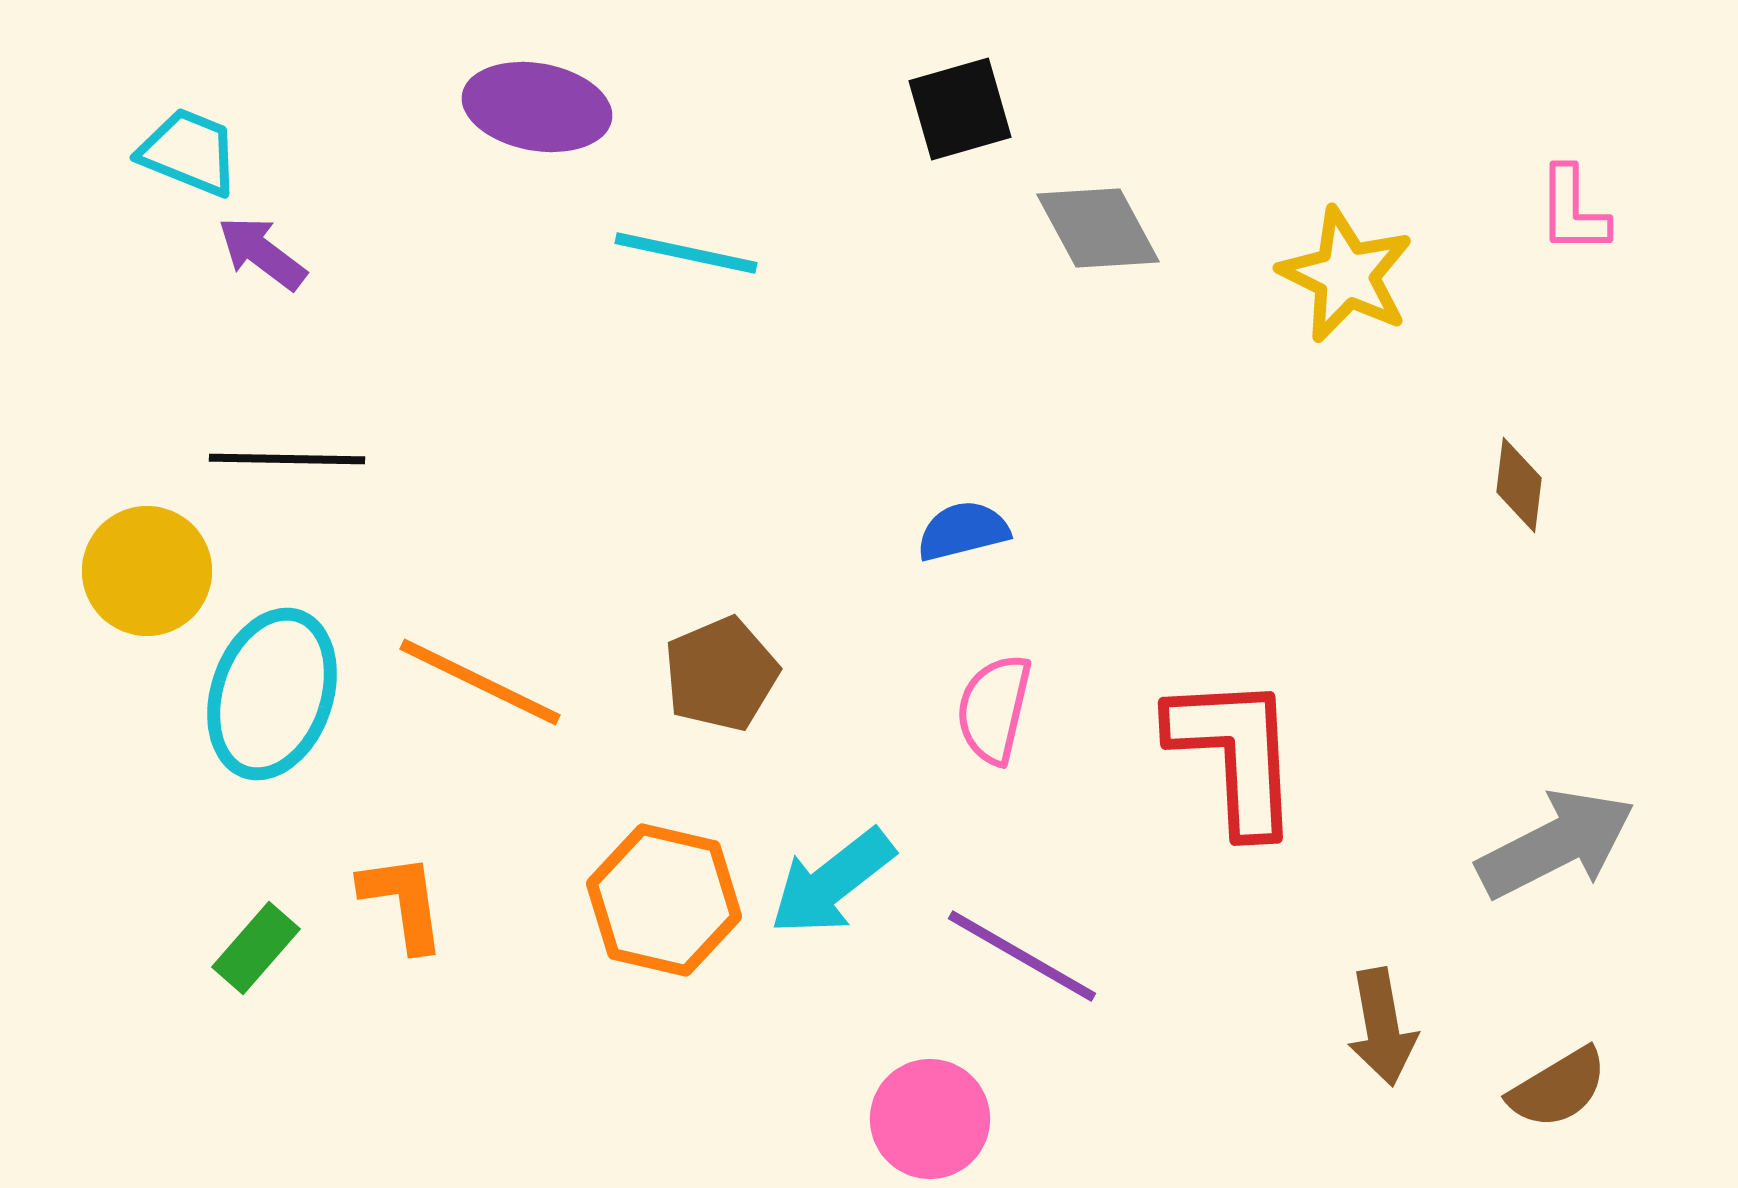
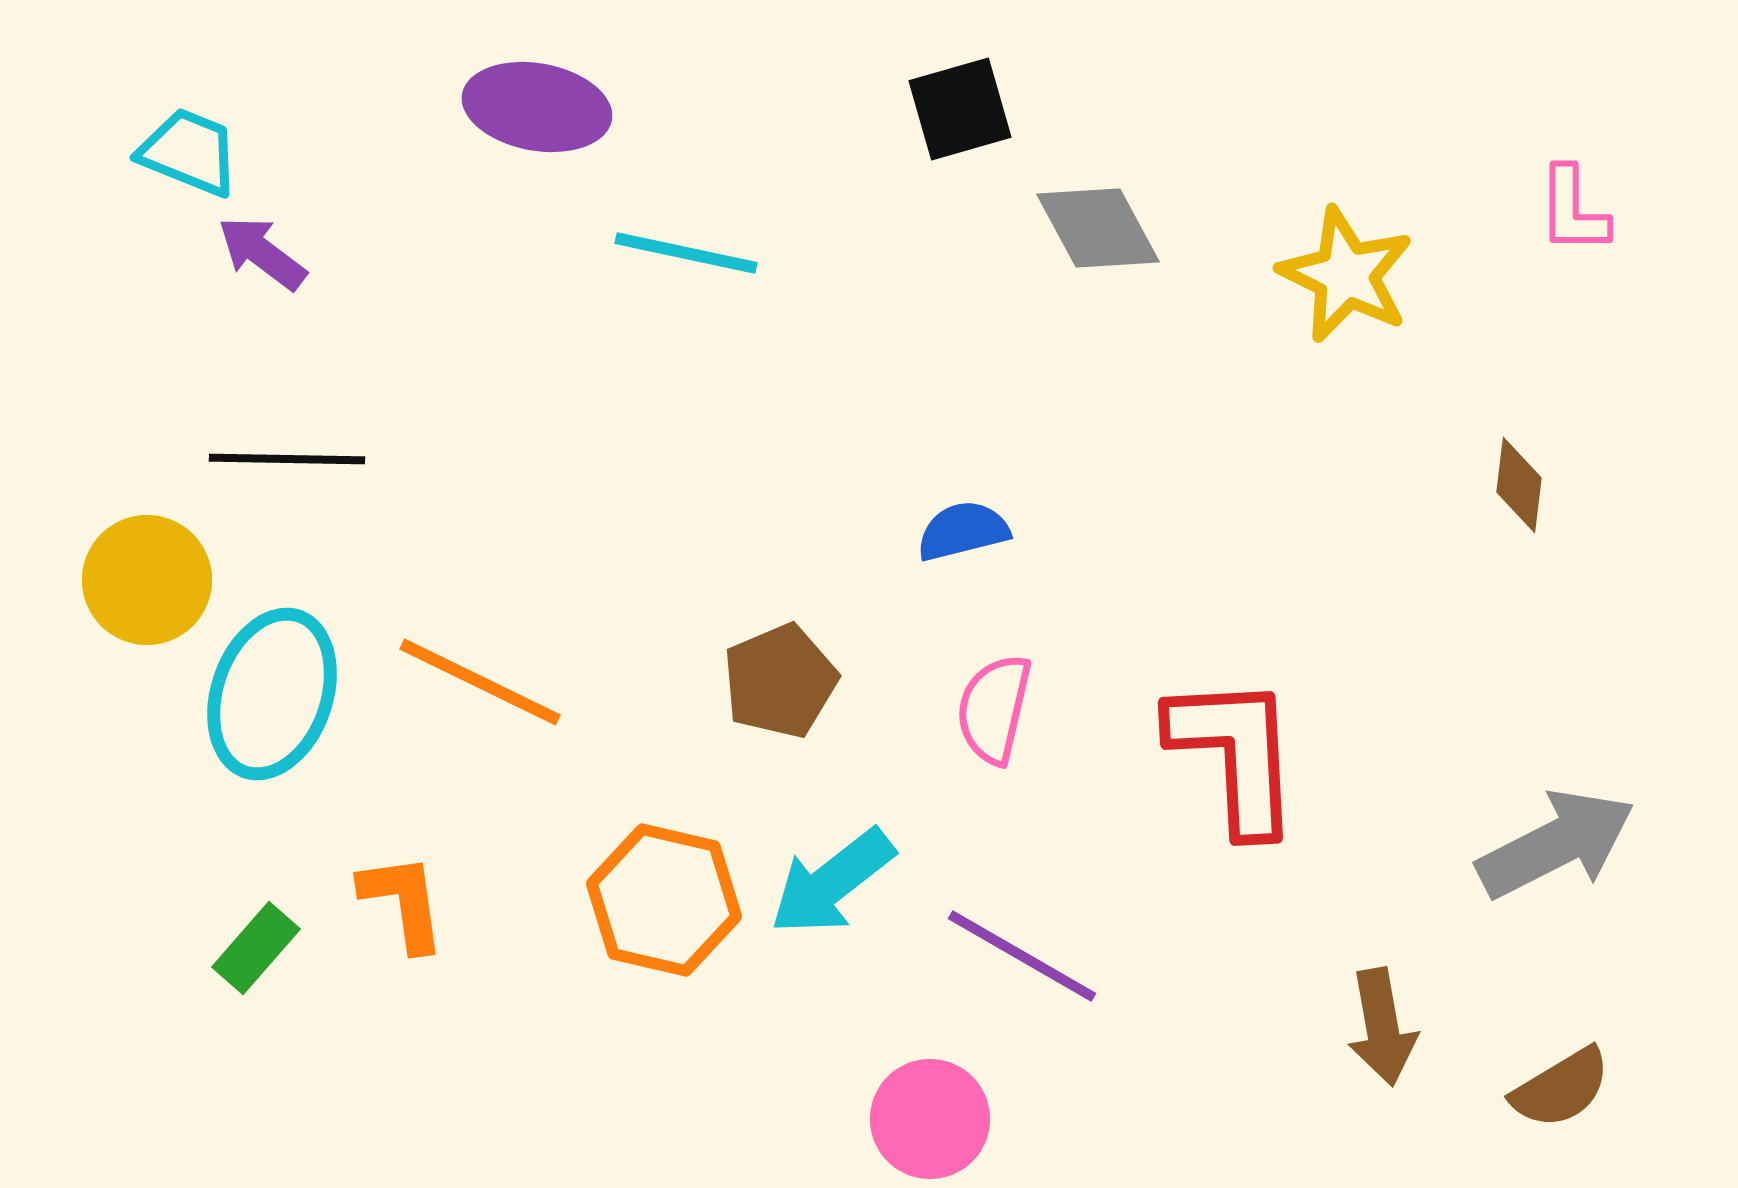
yellow circle: moved 9 px down
brown pentagon: moved 59 px right, 7 px down
brown semicircle: moved 3 px right
